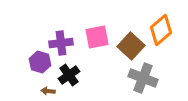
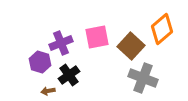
orange diamond: moved 1 px right, 1 px up
purple cross: rotated 15 degrees counterclockwise
brown arrow: rotated 16 degrees counterclockwise
